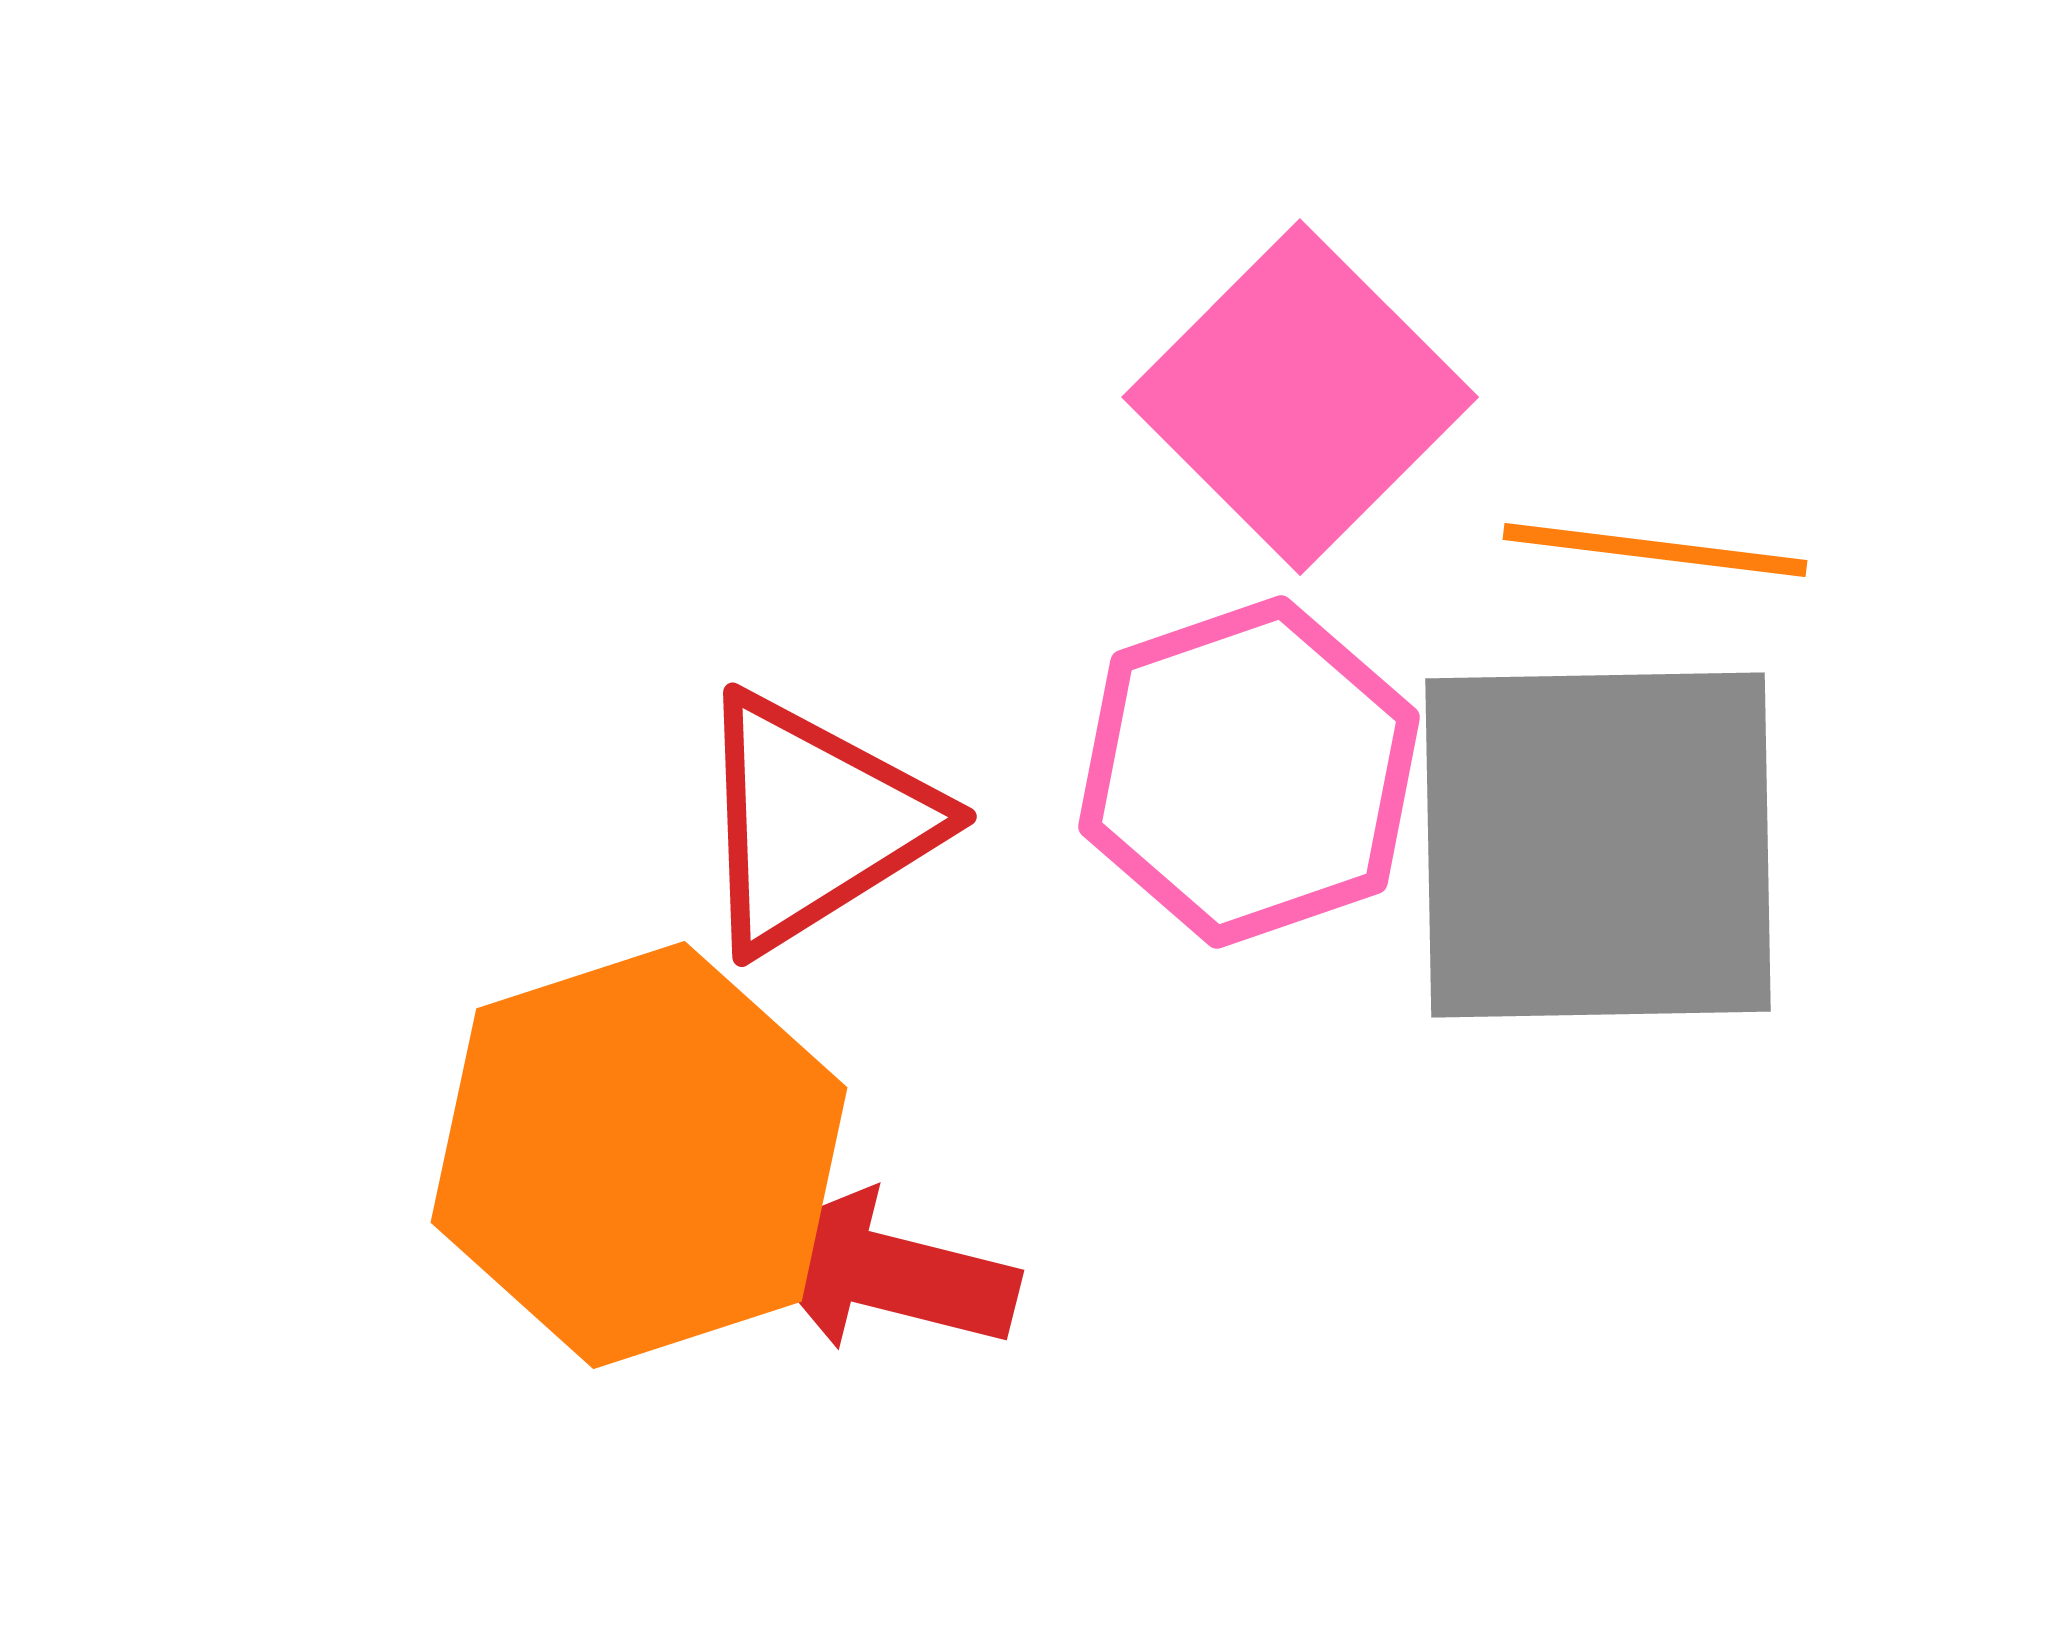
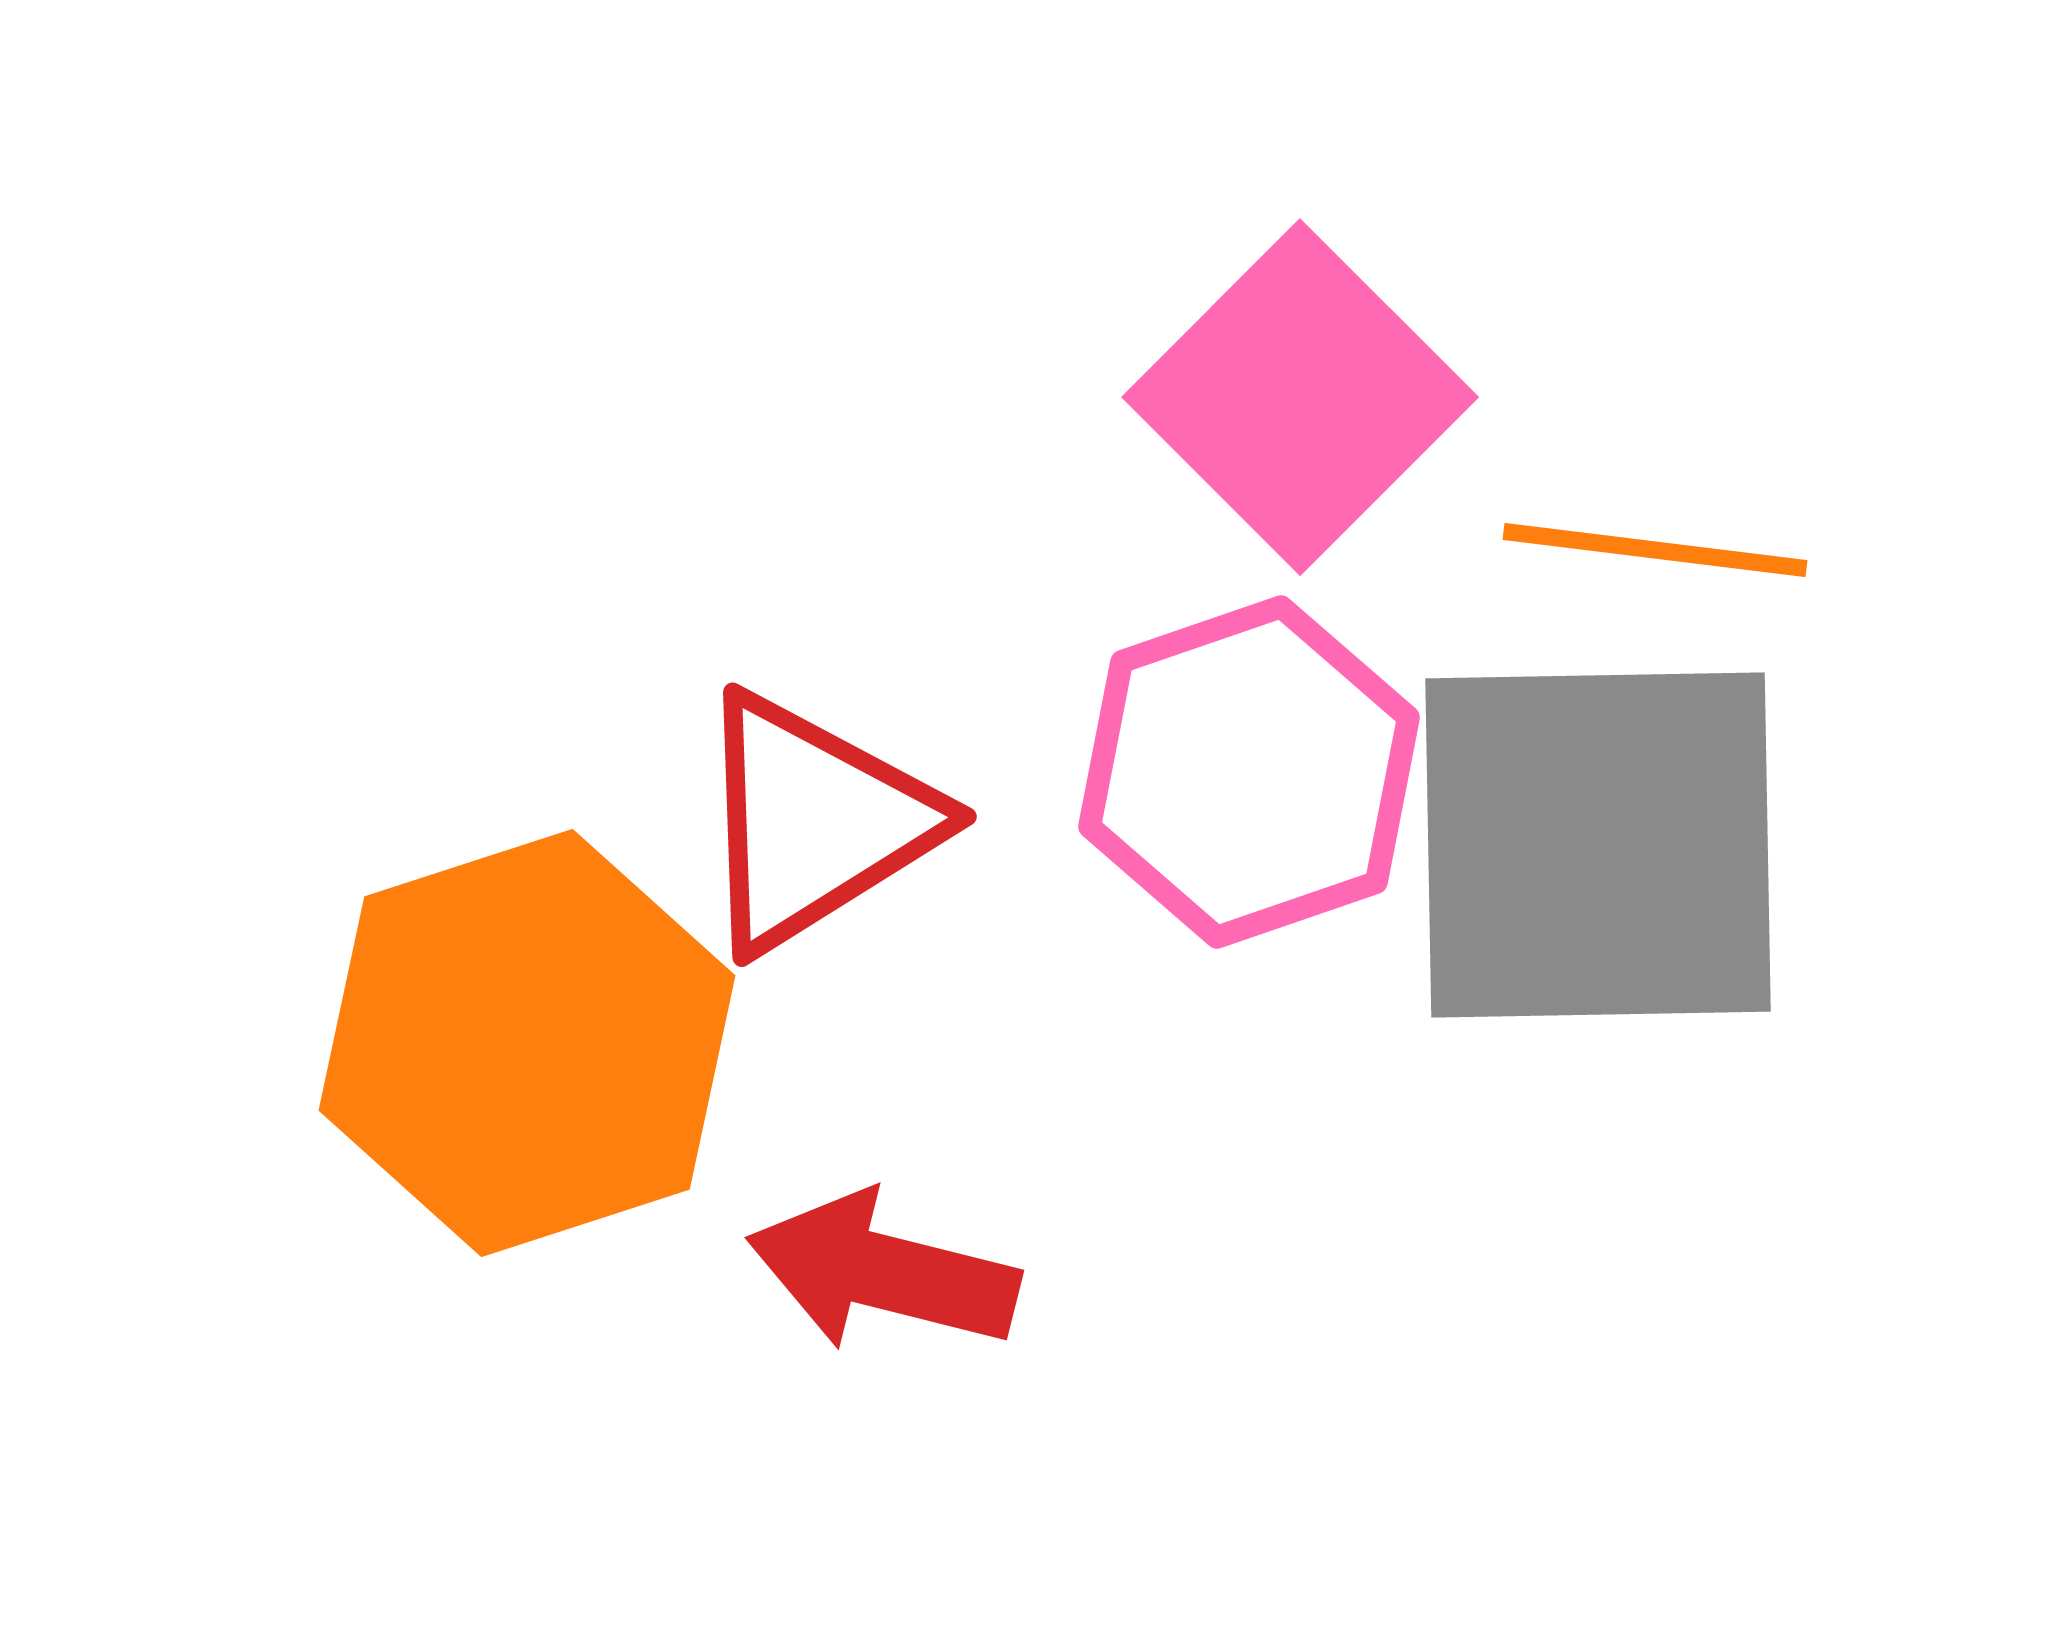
orange hexagon: moved 112 px left, 112 px up
